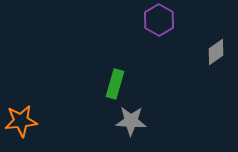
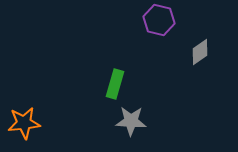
purple hexagon: rotated 16 degrees counterclockwise
gray diamond: moved 16 px left
orange star: moved 3 px right, 2 px down
